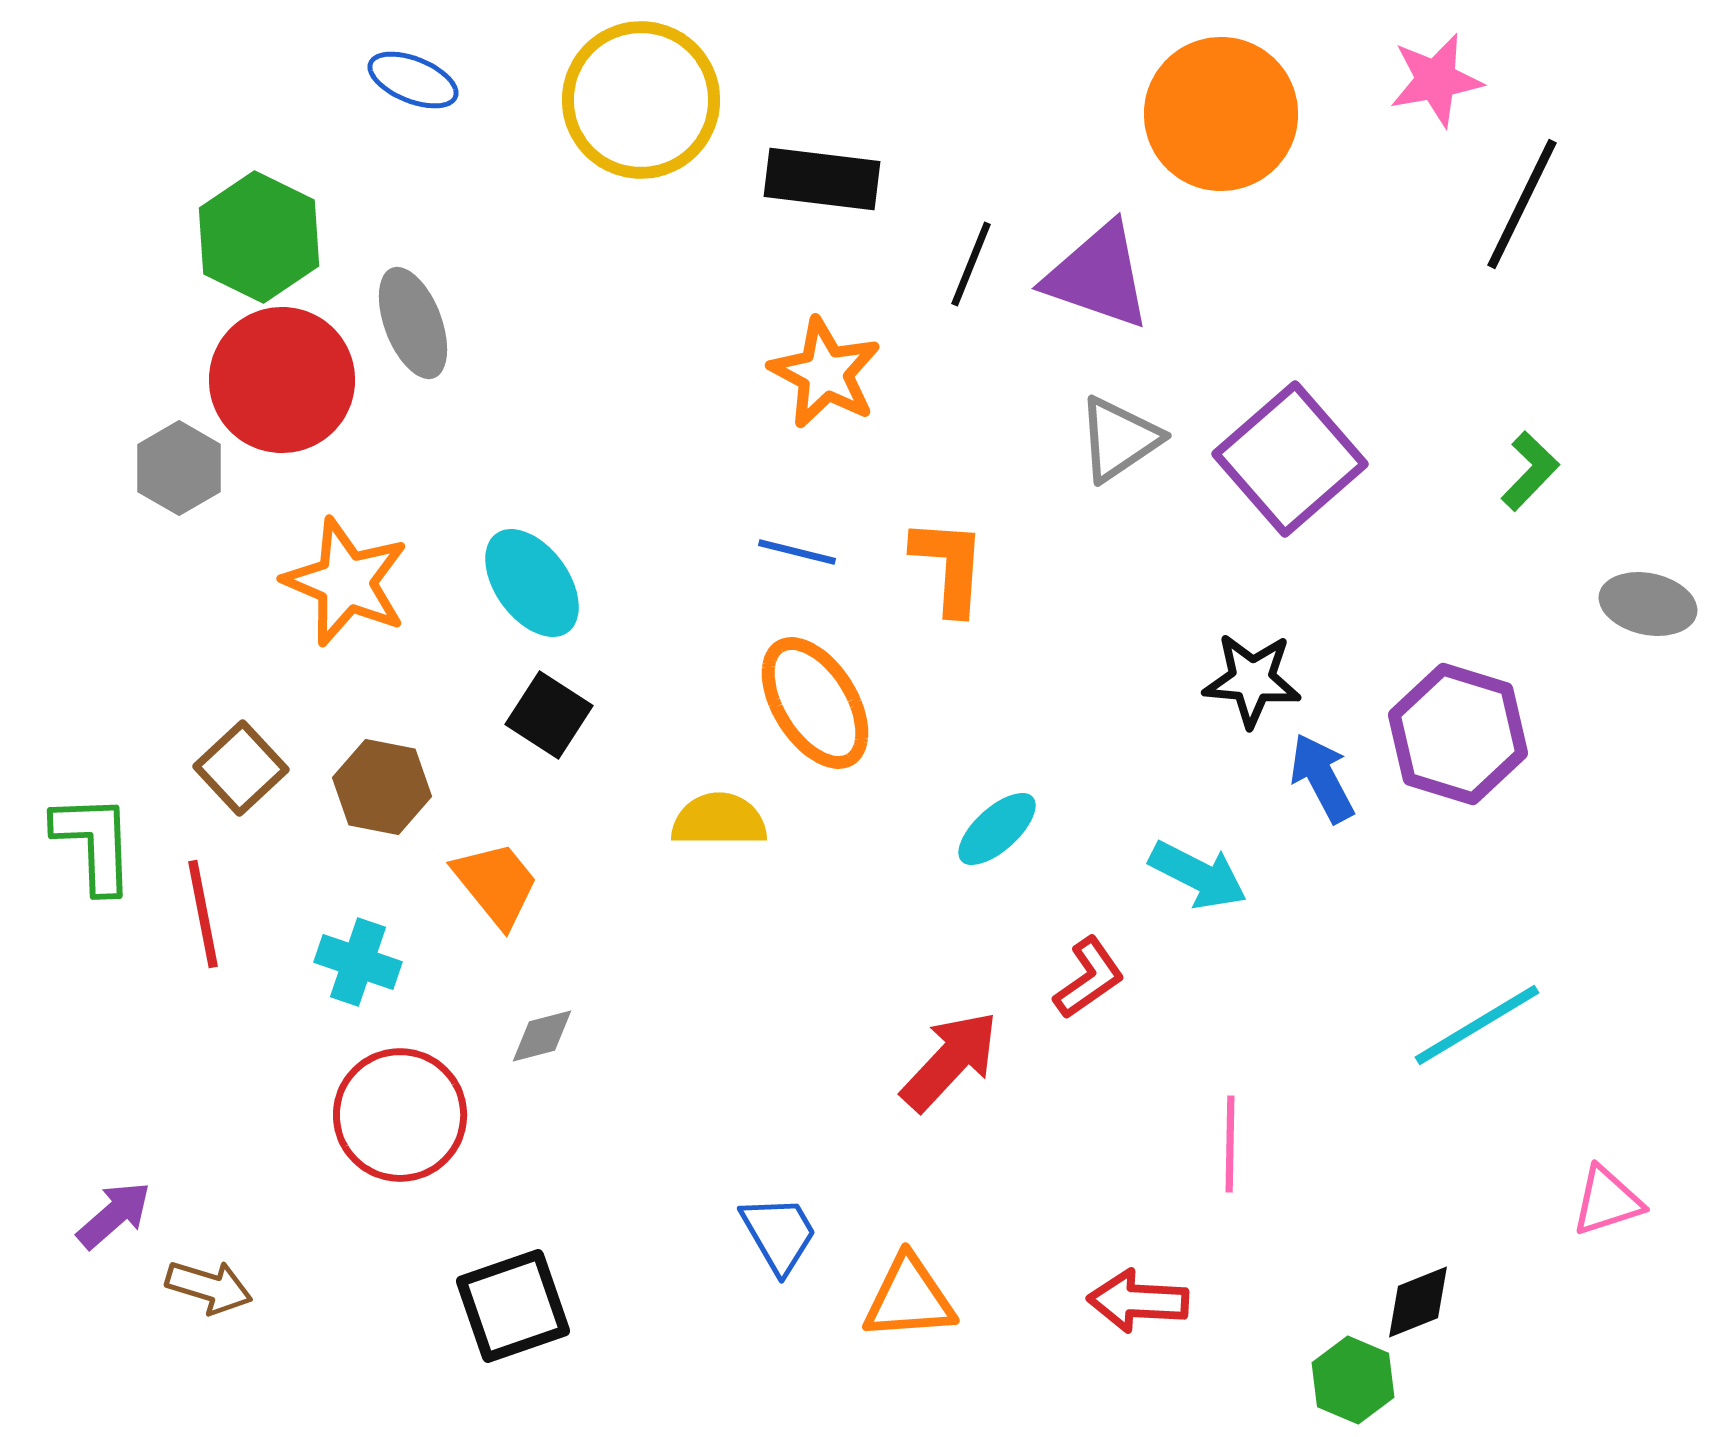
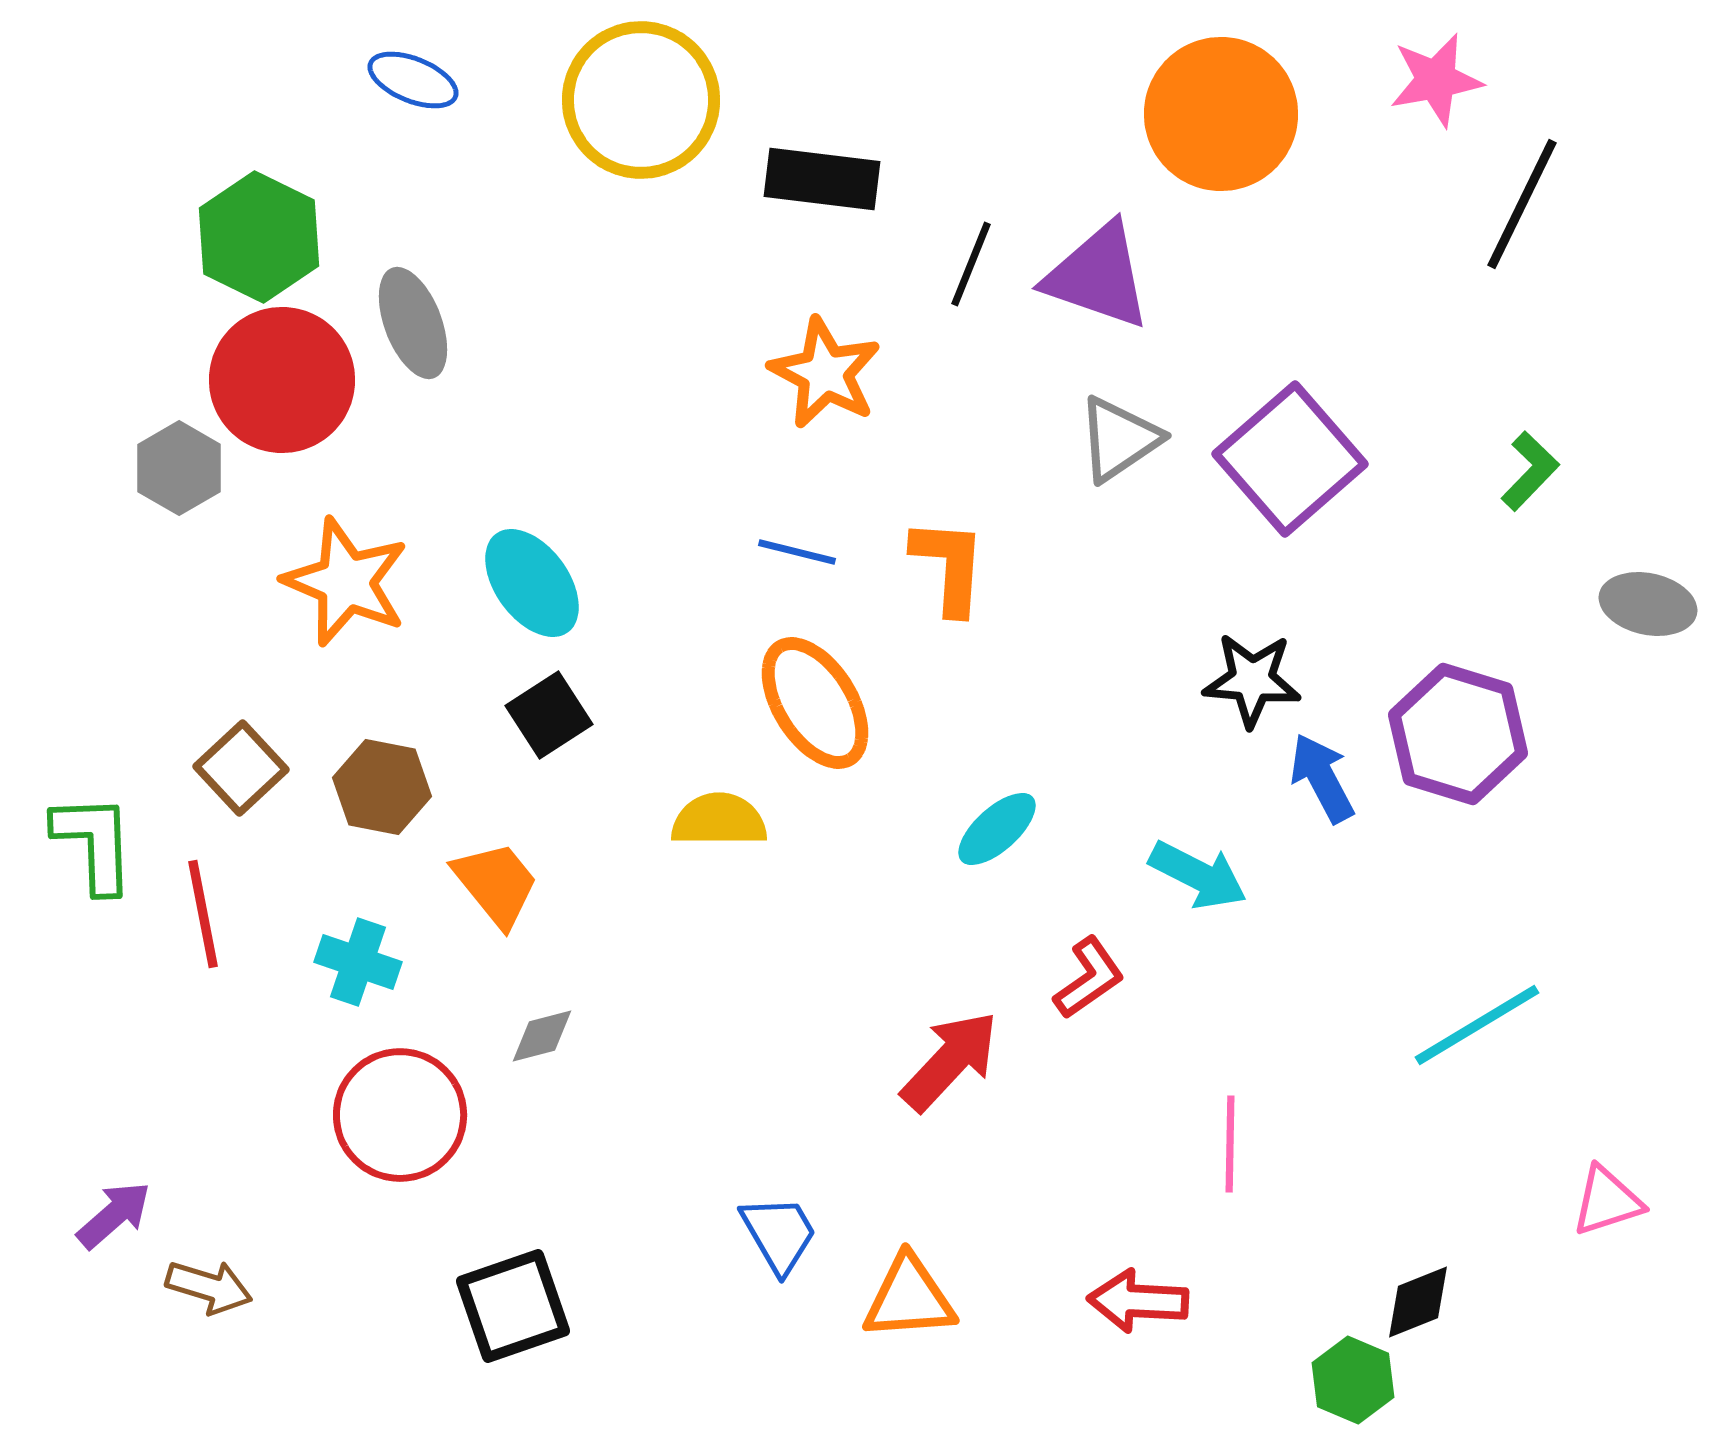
black square at (549, 715): rotated 24 degrees clockwise
